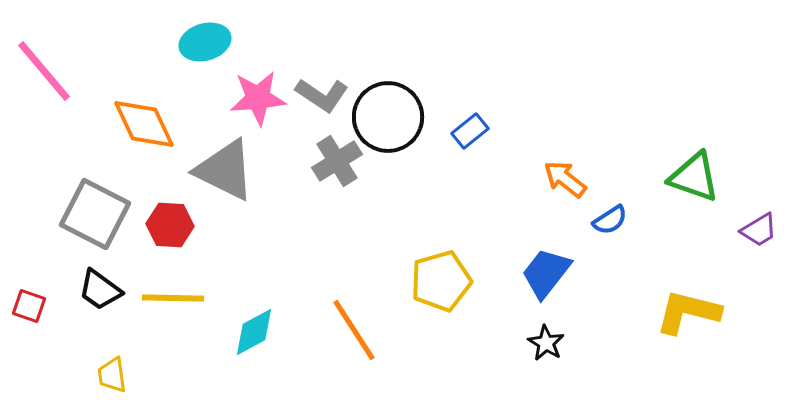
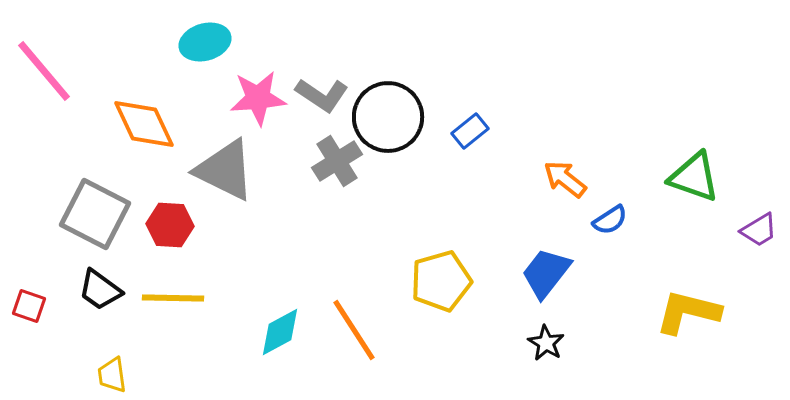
cyan diamond: moved 26 px right
